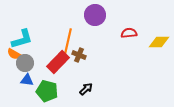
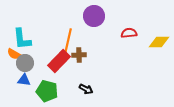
purple circle: moved 1 px left, 1 px down
cyan L-shape: rotated 100 degrees clockwise
brown cross: rotated 24 degrees counterclockwise
red rectangle: moved 1 px right, 1 px up
blue triangle: moved 3 px left
black arrow: rotated 72 degrees clockwise
